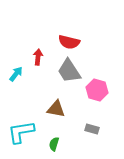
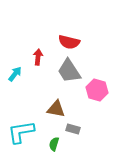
cyan arrow: moved 1 px left
gray rectangle: moved 19 px left
